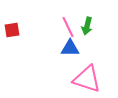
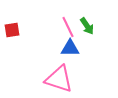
green arrow: rotated 48 degrees counterclockwise
pink triangle: moved 28 px left
